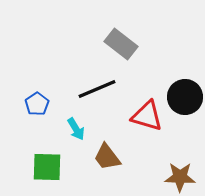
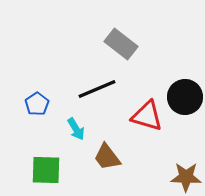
green square: moved 1 px left, 3 px down
brown star: moved 6 px right
